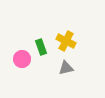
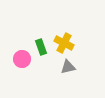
yellow cross: moved 2 px left, 2 px down
gray triangle: moved 2 px right, 1 px up
